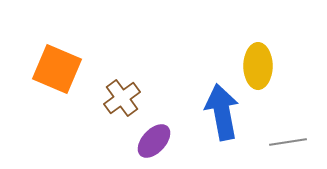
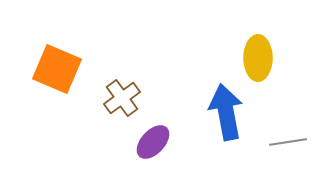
yellow ellipse: moved 8 px up
blue arrow: moved 4 px right
purple ellipse: moved 1 px left, 1 px down
